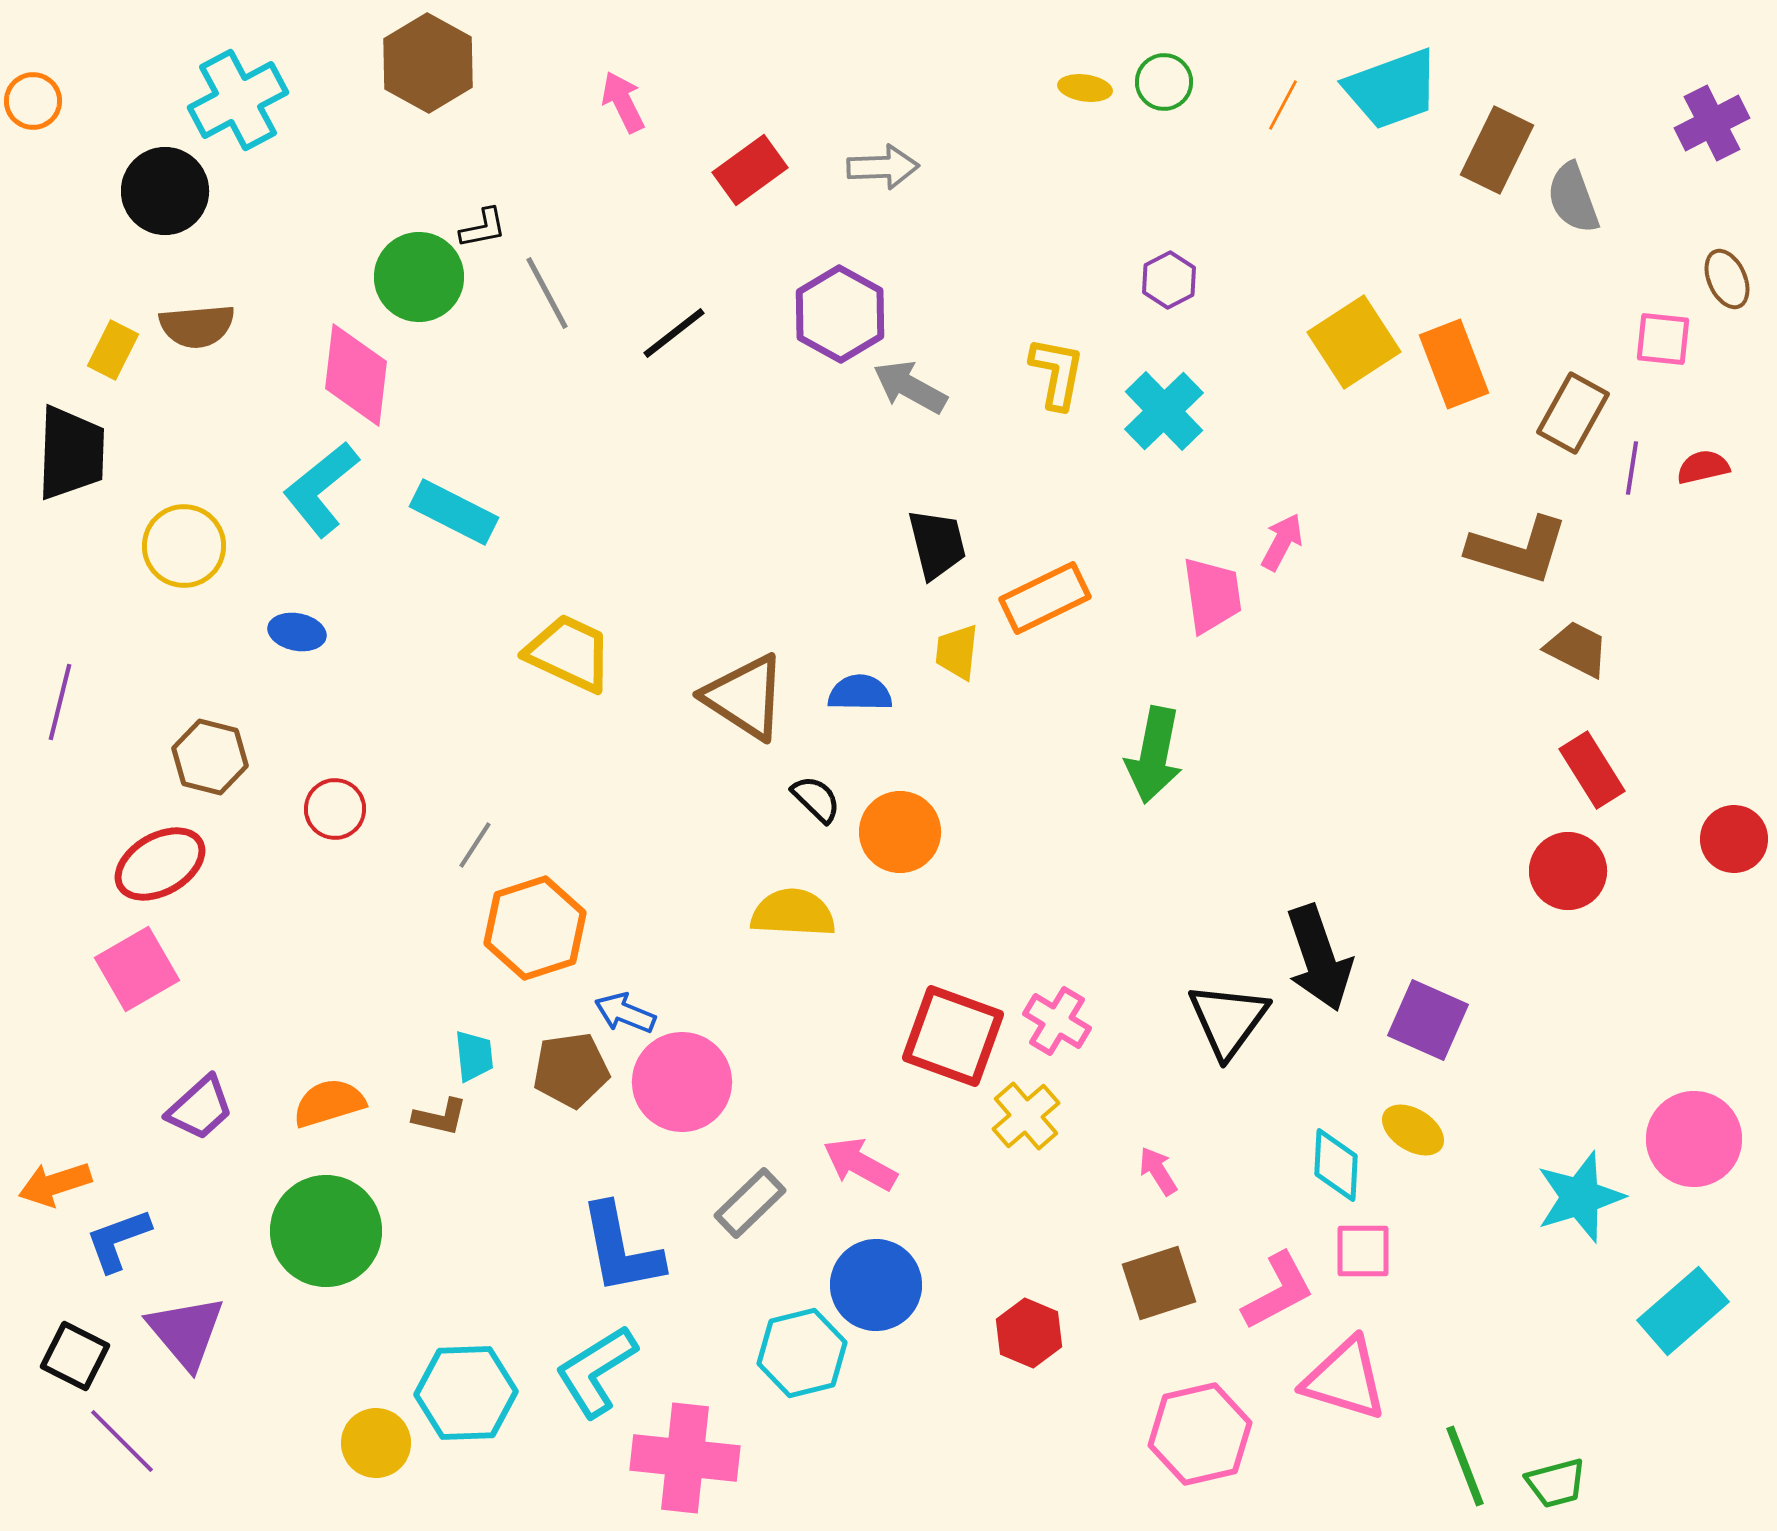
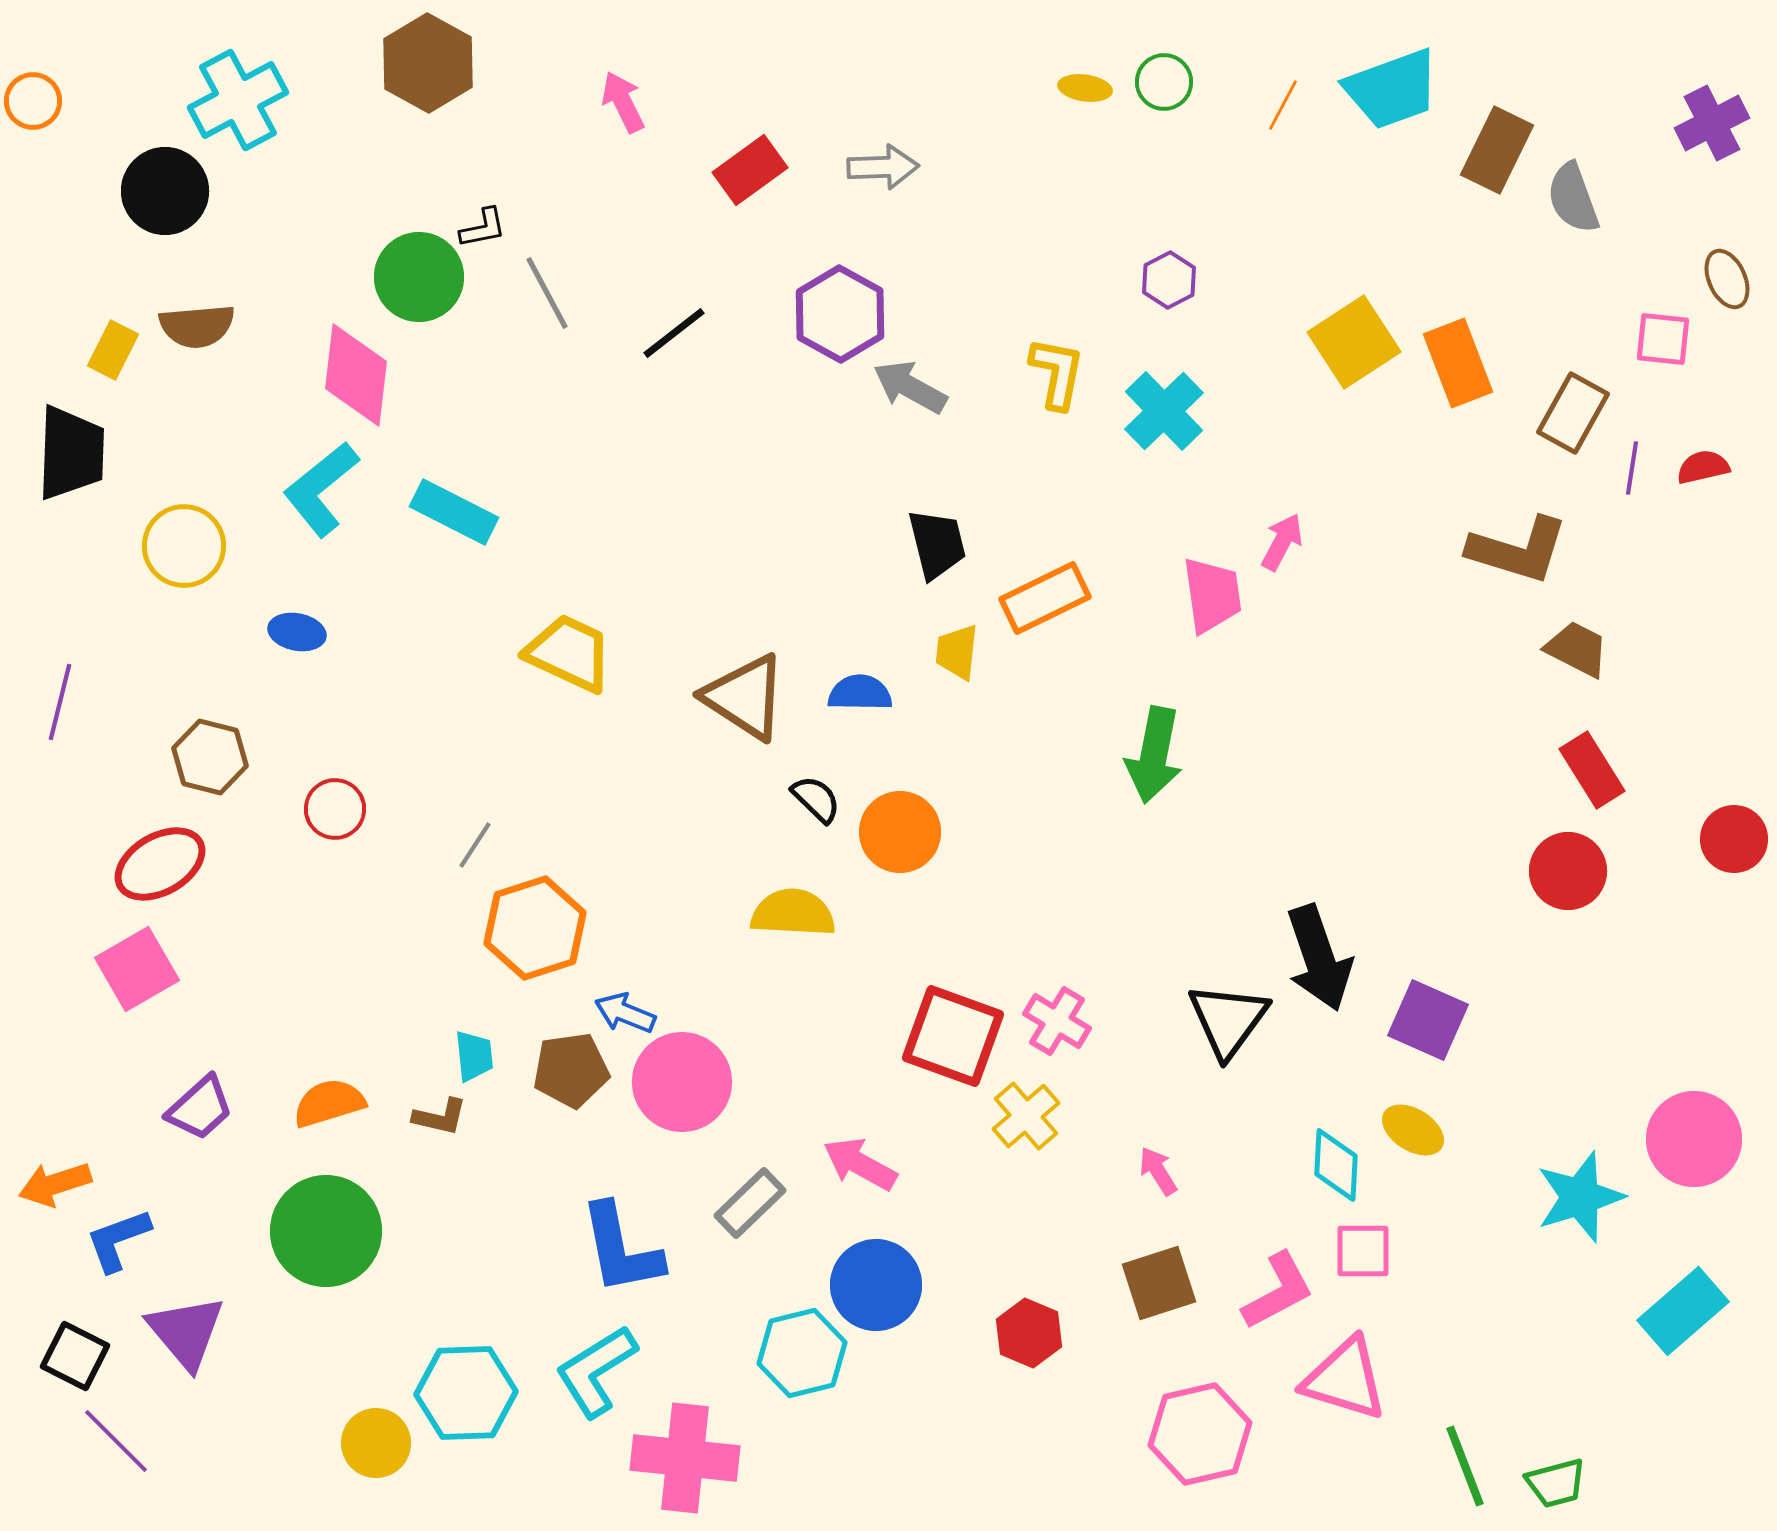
orange rectangle at (1454, 364): moved 4 px right, 1 px up
purple line at (122, 1441): moved 6 px left
